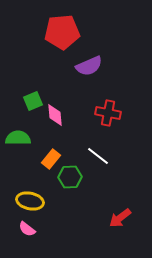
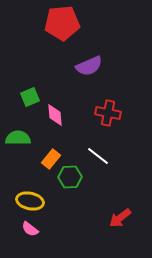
red pentagon: moved 9 px up
green square: moved 3 px left, 4 px up
pink semicircle: moved 3 px right
